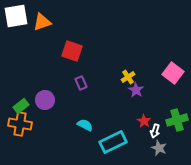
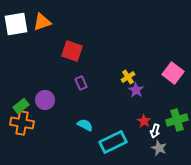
white square: moved 8 px down
orange cross: moved 2 px right, 1 px up
